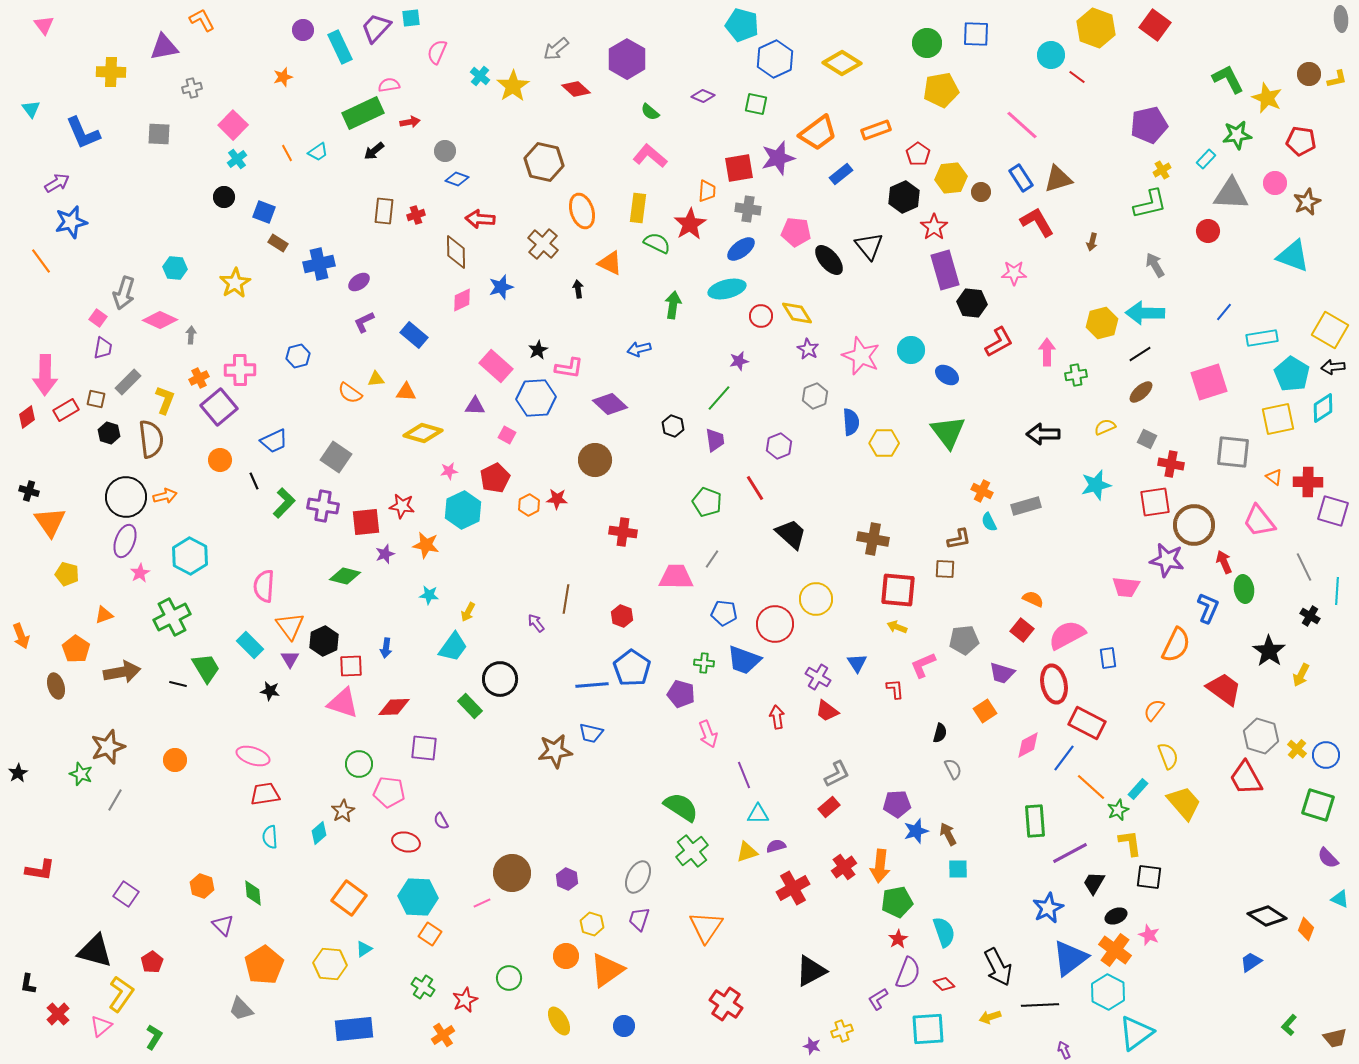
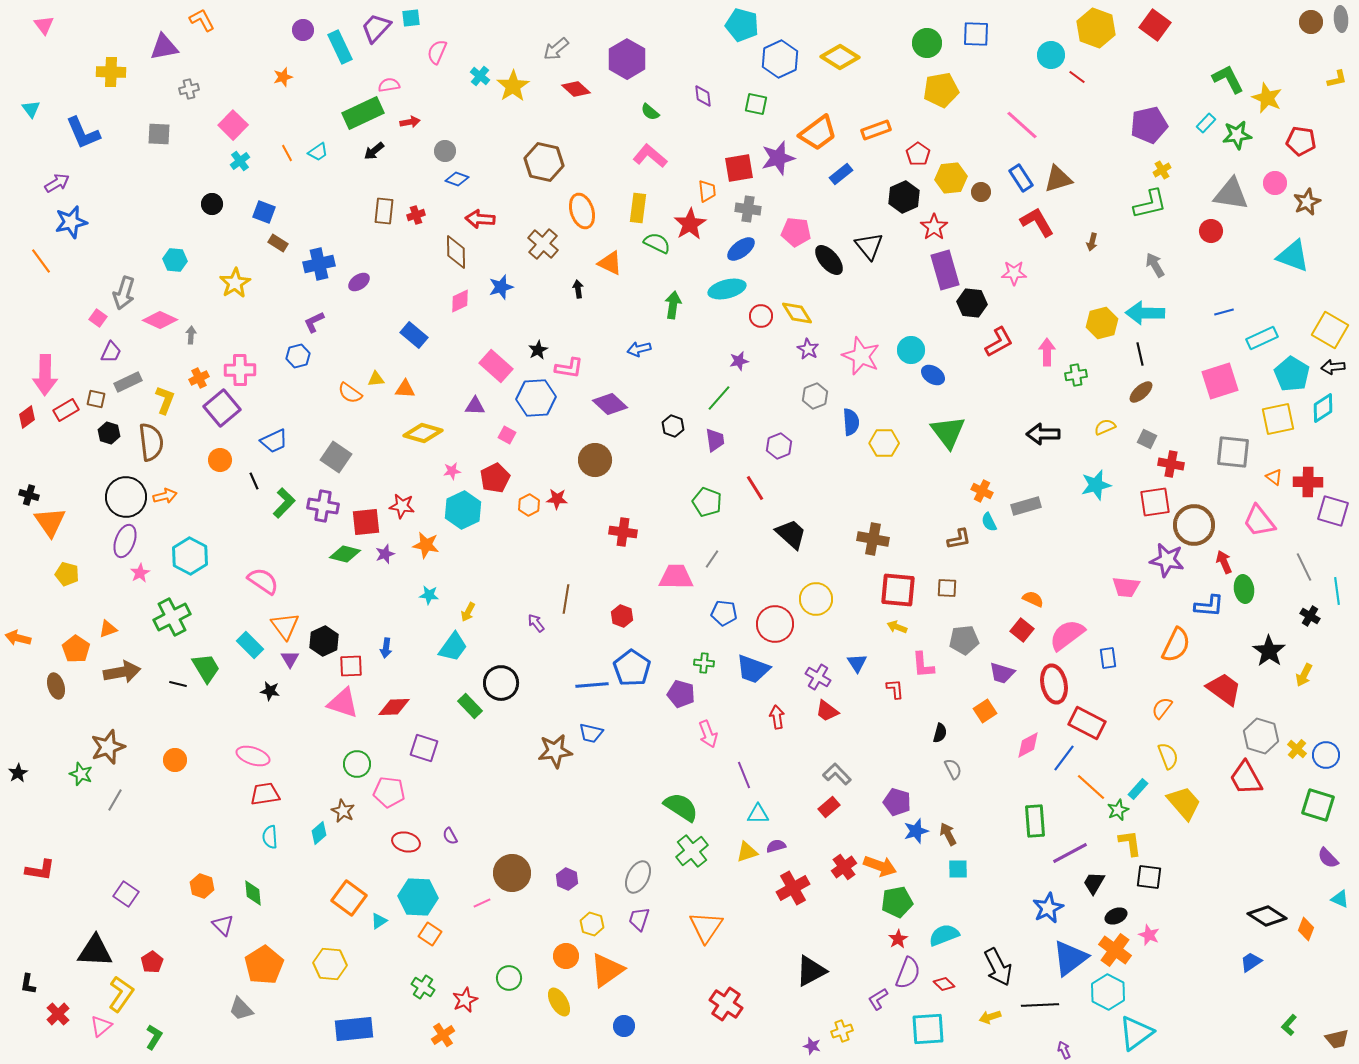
blue hexagon at (775, 59): moved 5 px right
yellow diamond at (842, 63): moved 2 px left, 6 px up
brown circle at (1309, 74): moved 2 px right, 52 px up
gray cross at (192, 88): moved 3 px left, 1 px down
purple diamond at (703, 96): rotated 60 degrees clockwise
cyan cross at (237, 159): moved 3 px right, 2 px down
cyan rectangle at (1206, 159): moved 36 px up
orange trapezoid at (707, 191): rotated 10 degrees counterclockwise
gray triangle at (1231, 194): rotated 6 degrees clockwise
black circle at (224, 197): moved 12 px left, 7 px down
red circle at (1208, 231): moved 3 px right
cyan hexagon at (175, 268): moved 8 px up
pink diamond at (462, 300): moved 2 px left, 1 px down
blue line at (1224, 312): rotated 36 degrees clockwise
purple L-shape at (364, 322): moved 50 px left
cyan rectangle at (1262, 338): rotated 16 degrees counterclockwise
purple trapezoid at (103, 348): moved 8 px right, 4 px down; rotated 15 degrees clockwise
black line at (1140, 354): rotated 70 degrees counterclockwise
blue ellipse at (947, 375): moved 14 px left
gray rectangle at (128, 382): rotated 20 degrees clockwise
pink square at (1209, 382): moved 11 px right, 1 px up
orange triangle at (406, 392): moved 1 px left, 3 px up
purple square at (219, 407): moved 3 px right, 1 px down
brown semicircle at (151, 439): moved 3 px down
pink star at (449, 471): moved 3 px right
black cross at (29, 491): moved 4 px down
brown square at (945, 569): moved 2 px right, 19 px down
green diamond at (345, 576): moved 22 px up
pink semicircle at (264, 586): moved 1 px left, 5 px up; rotated 120 degrees clockwise
cyan line at (1337, 591): rotated 12 degrees counterclockwise
blue L-shape at (1208, 608): moved 1 px right, 2 px up; rotated 72 degrees clockwise
orange triangle at (104, 615): moved 4 px right, 14 px down
orange triangle at (290, 626): moved 5 px left
pink semicircle at (1067, 635): rotated 9 degrees counterclockwise
orange arrow at (21, 636): moved 3 px left, 2 px down; rotated 125 degrees clockwise
blue trapezoid at (744, 660): moved 9 px right, 9 px down
pink L-shape at (923, 665): rotated 72 degrees counterclockwise
yellow arrow at (1301, 675): moved 3 px right
black circle at (500, 679): moved 1 px right, 4 px down
orange semicircle at (1154, 710): moved 8 px right, 2 px up
purple square at (424, 748): rotated 12 degrees clockwise
green circle at (359, 764): moved 2 px left
gray L-shape at (837, 774): rotated 108 degrees counterclockwise
purple pentagon at (897, 804): moved 2 px up; rotated 20 degrees clockwise
brown star at (343, 811): rotated 15 degrees counterclockwise
purple semicircle at (441, 821): moved 9 px right, 15 px down
orange arrow at (880, 866): rotated 76 degrees counterclockwise
cyan semicircle at (944, 932): moved 3 px down; rotated 92 degrees counterclockwise
cyan triangle at (364, 949): moved 15 px right, 28 px up
black triangle at (95, 951): rotated 12 degrees counterclockwise
yellow ellipse at (559, 1021): moved 19 px up
brown trapezoid at (1335, 1038): moved 2 px right, 1 px down
